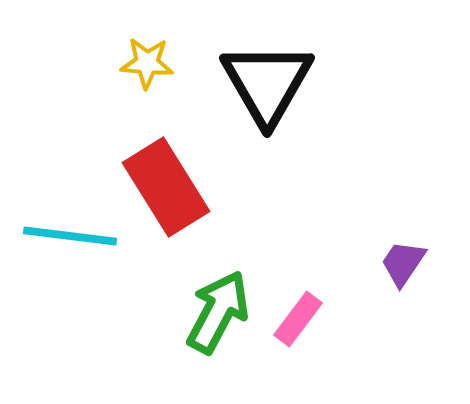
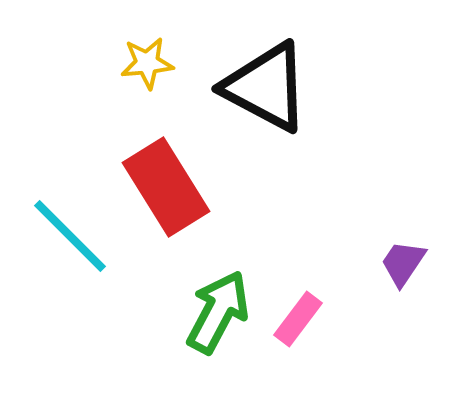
yellow star: rotated 10 degrees counterclockwise
black triangle: moved 1 px left, 4 px down; rotated 32 degrees counterclockwise
cyan line: rotated 38 degrees clockwise
